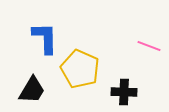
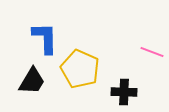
pink line: moved 3 px right, 6 px down
black trapezoid: moved 9 px up
